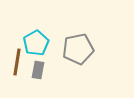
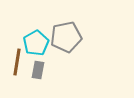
gray pentagon: moved 12 px left, 12 px up
